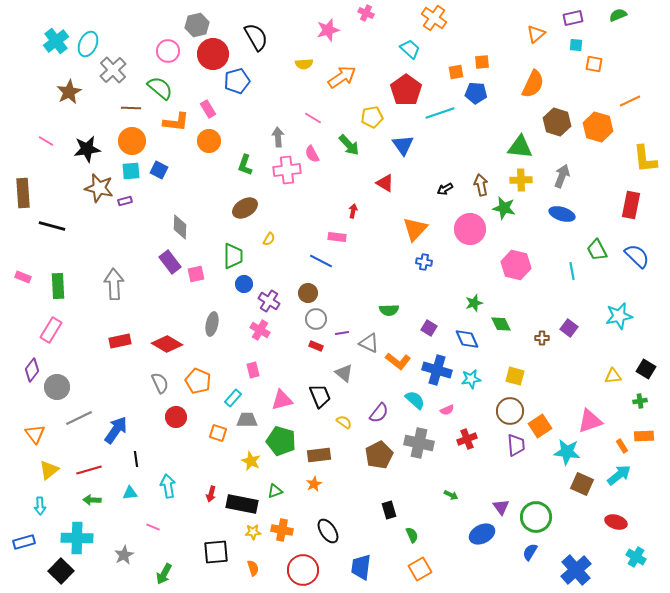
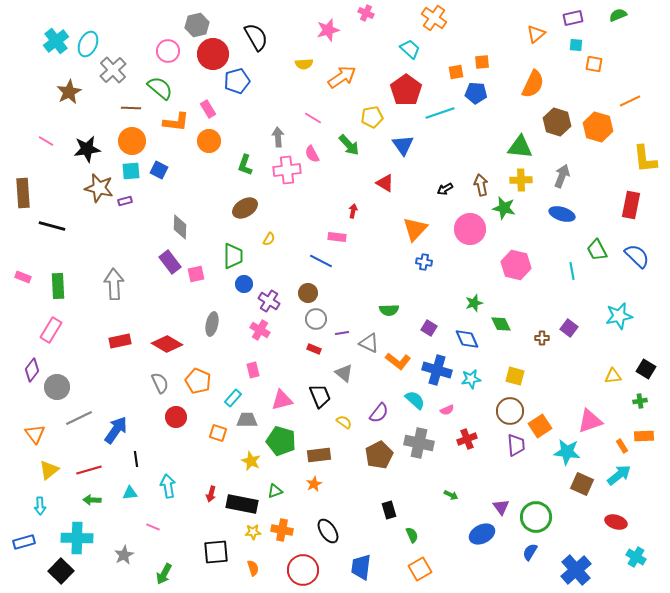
red rectangle at (316, 346): moved 2 px left, 3 px down
